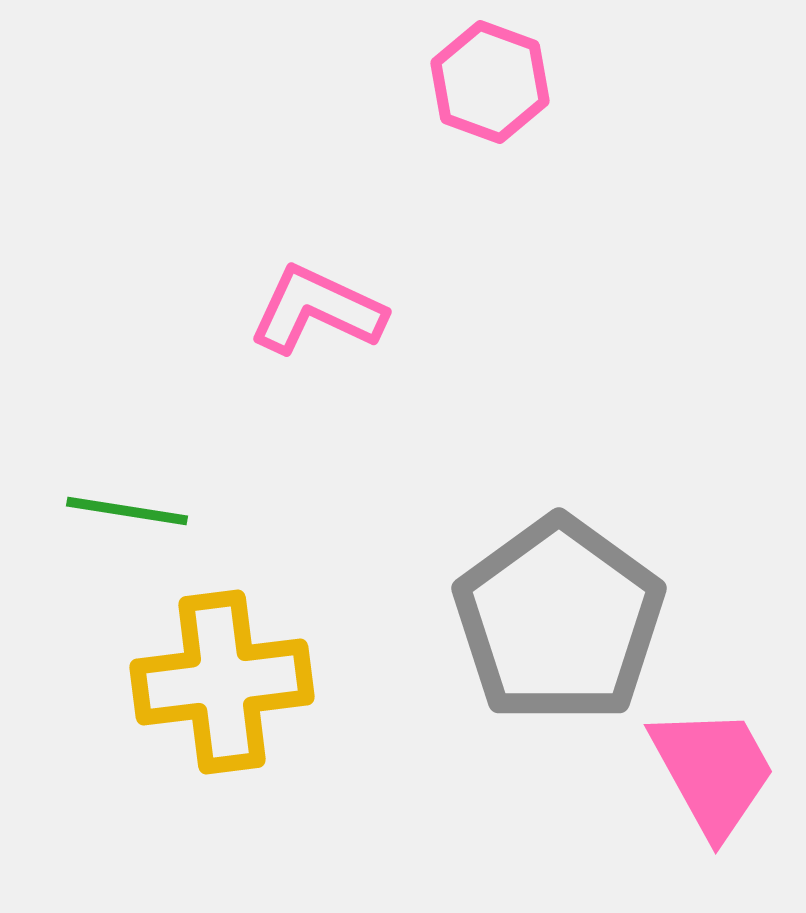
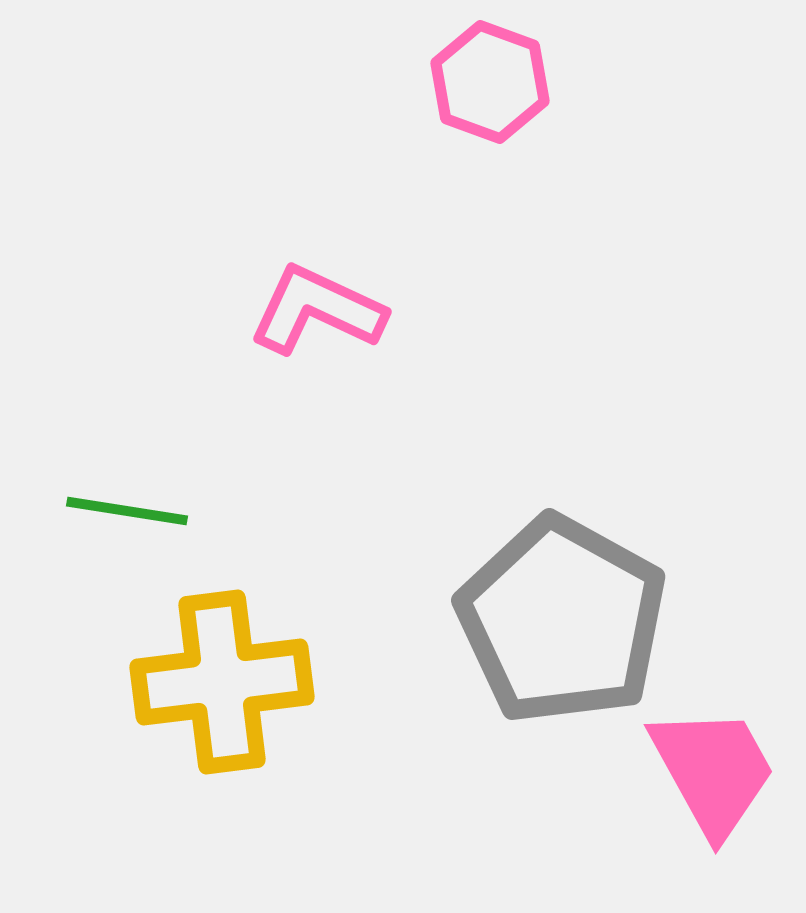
gray pentagon: moved 3 px right; rotated 7 degrees counterclockwise
